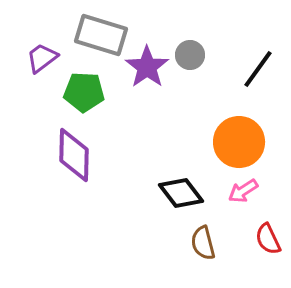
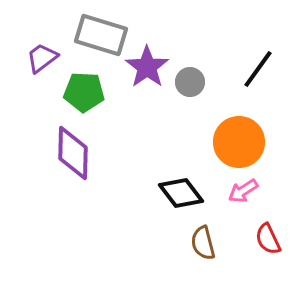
gray circle: moved 27 px down
purple diamond: moved 1 px left, 2 px up
